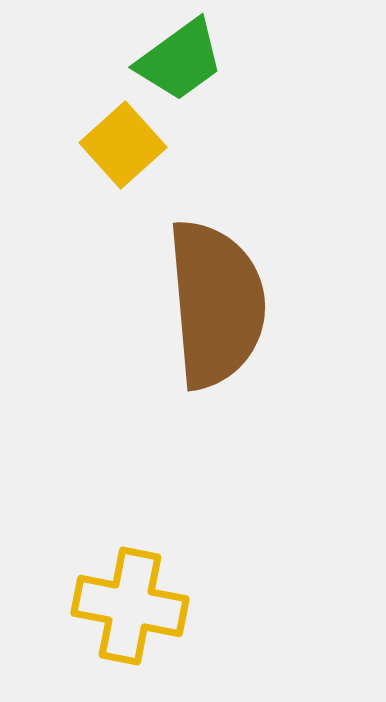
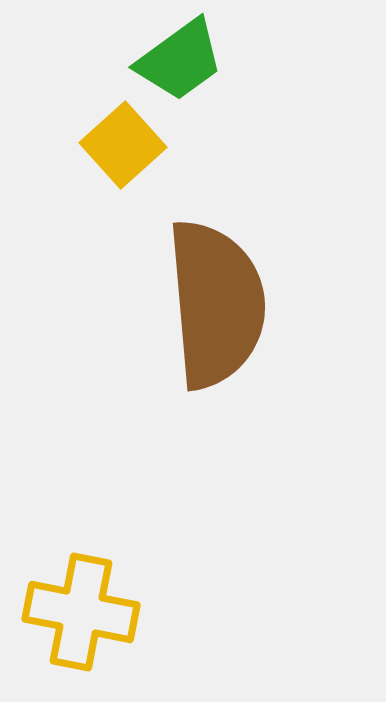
yellow cross: moved 49 px left, 6 px down
